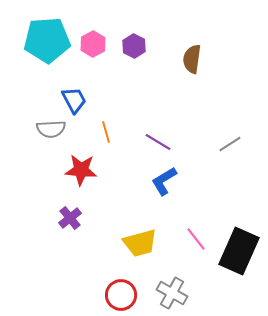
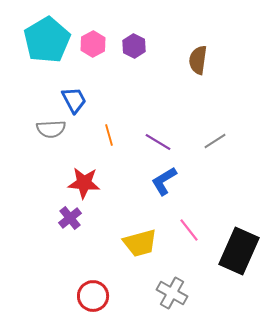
cyan pentagon: rotated 27 degrees counterclockwise
brown semicircle: moved 6 px right, 1 px down
orange line: moved 3 px right, 3 px down
gray line: moved 15 px left, 3 px up
red star: moved 3 px right, 13 px down
pink line: moved 7 px left, 9 px up
red circle: moved 28 px left, 1 px down
